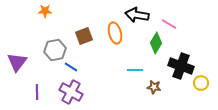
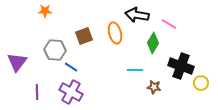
green diamond: moved 3 px left
gray hexagon: rotated 15 degrees clockwise
